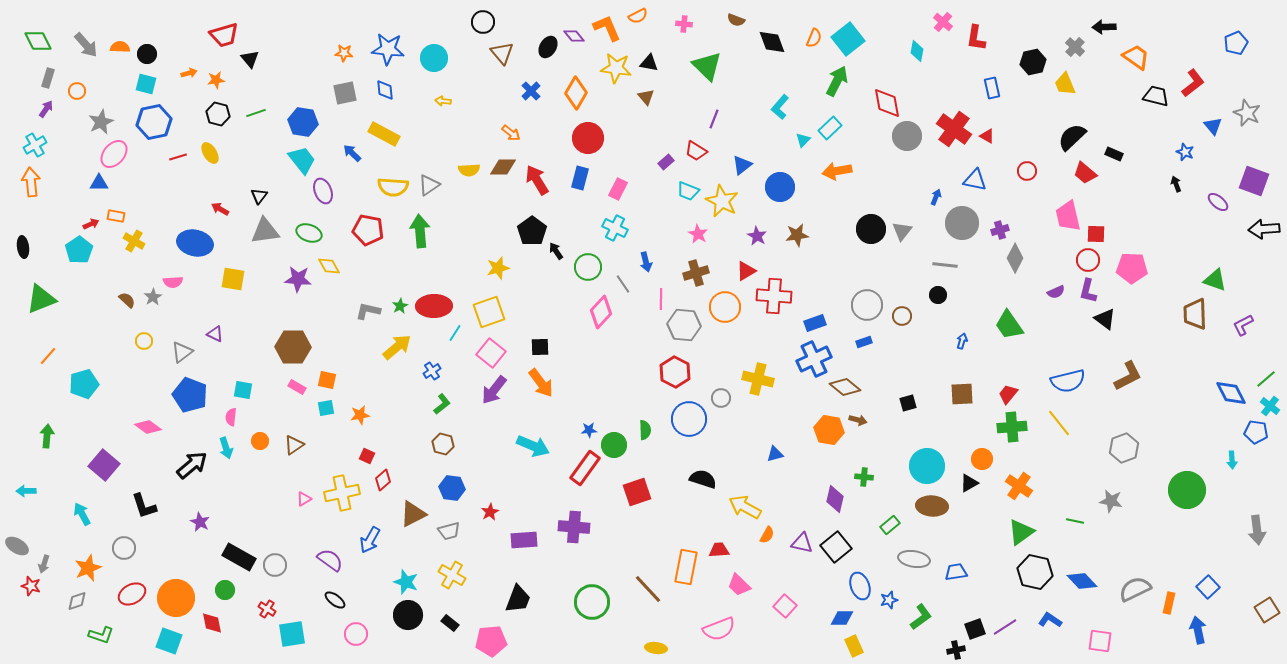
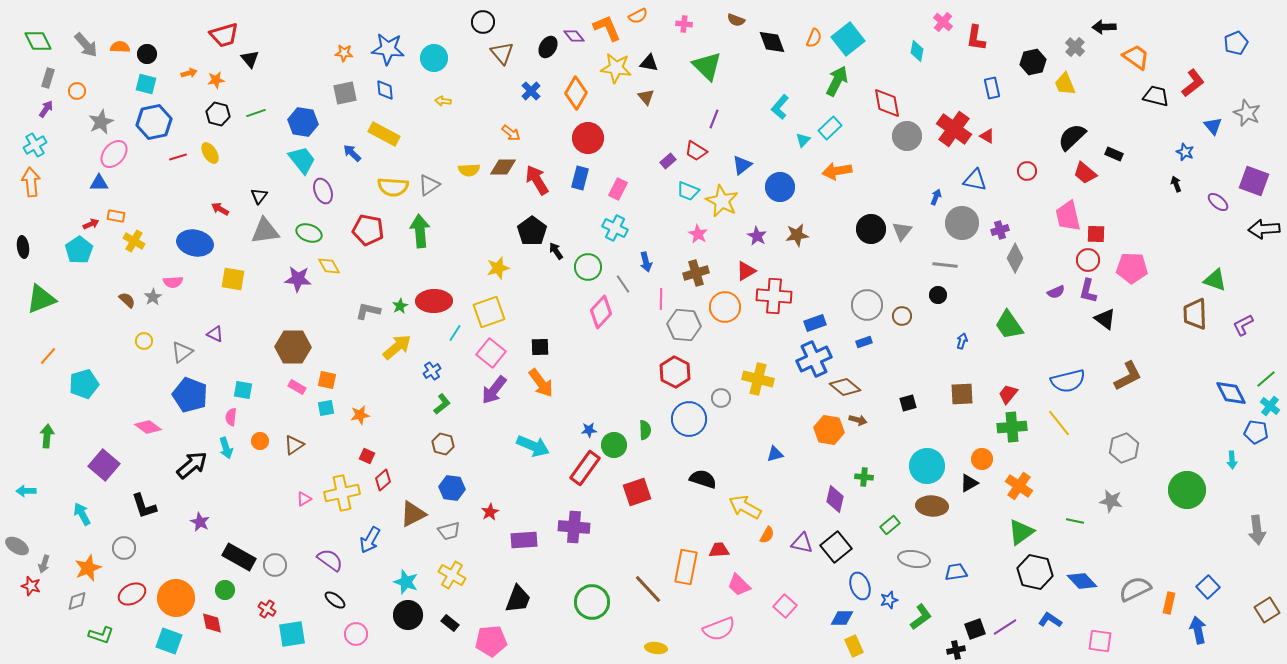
purple rectangle at (666, 162): moved 2 px right, 1 px up
red ellipse at (434, 306): moved 5 px up
